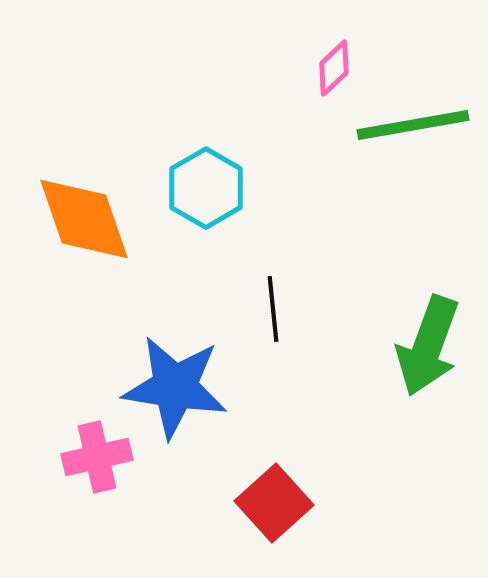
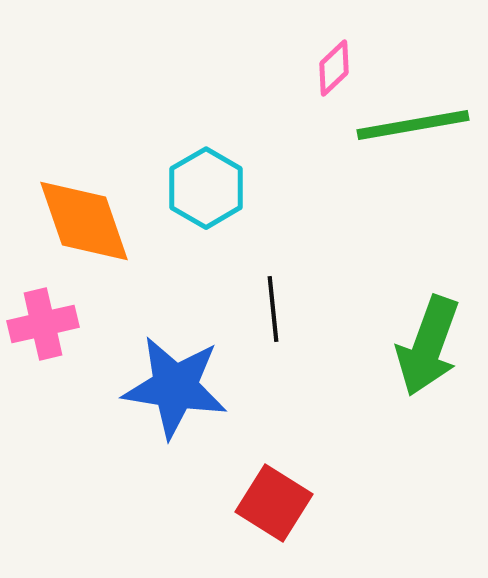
orange diamond: moved 2 px down
pink cross: moved 54 px left, 133 px up
red square: rotated 16 degrees counterclockwise
